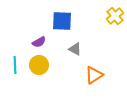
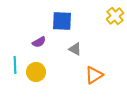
yellow circle: moved 3 px left, 7 px down
